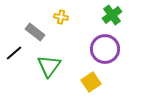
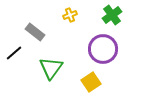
yellow cross: moved 9 px right, 2 px up; rotated 32 degrees counterclockwise
purple circle: moved 2 px left
green triangle: moved 2 px right, 2 px down
